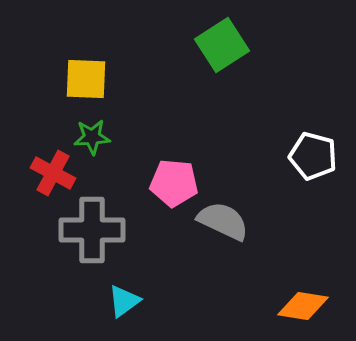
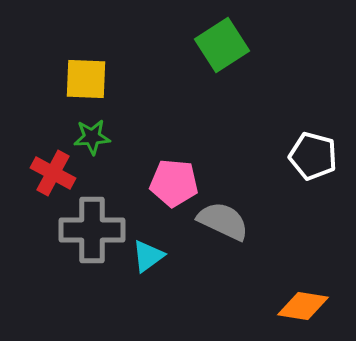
cyan triangle: moved 24 px right, 45 px up
